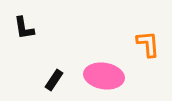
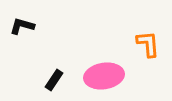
black L-shape: moved 2 px left, 2 px up; rotated 115 degrees clockwise
pink ellipse: rotated 18 degrees counterclockwise
